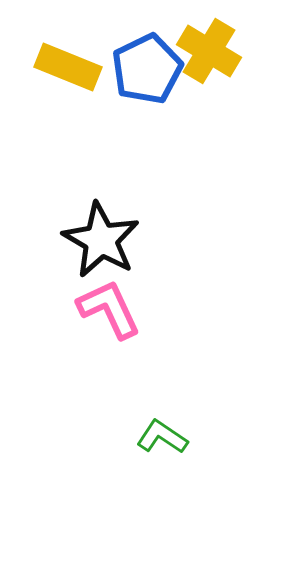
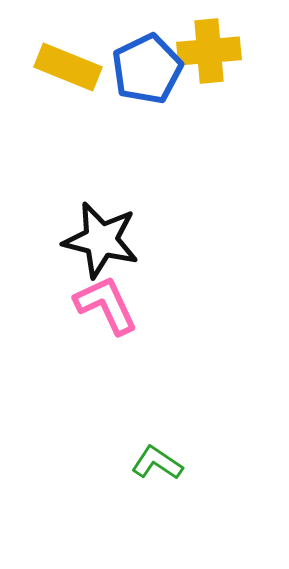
yellow cross: rotated 36 degrees counterclockwise
black star: rotated 16 degrees counterclockwise
pink L-shape: moved 3 px left, 4 px up
green L-shape: moved 5 px left, 26 px down
